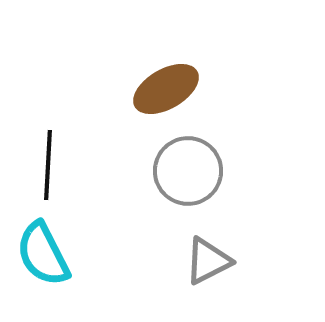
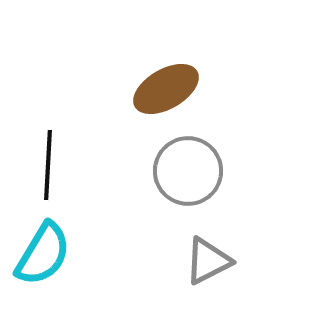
cyan semicircle: rotated 122 degrees counterclockwise
